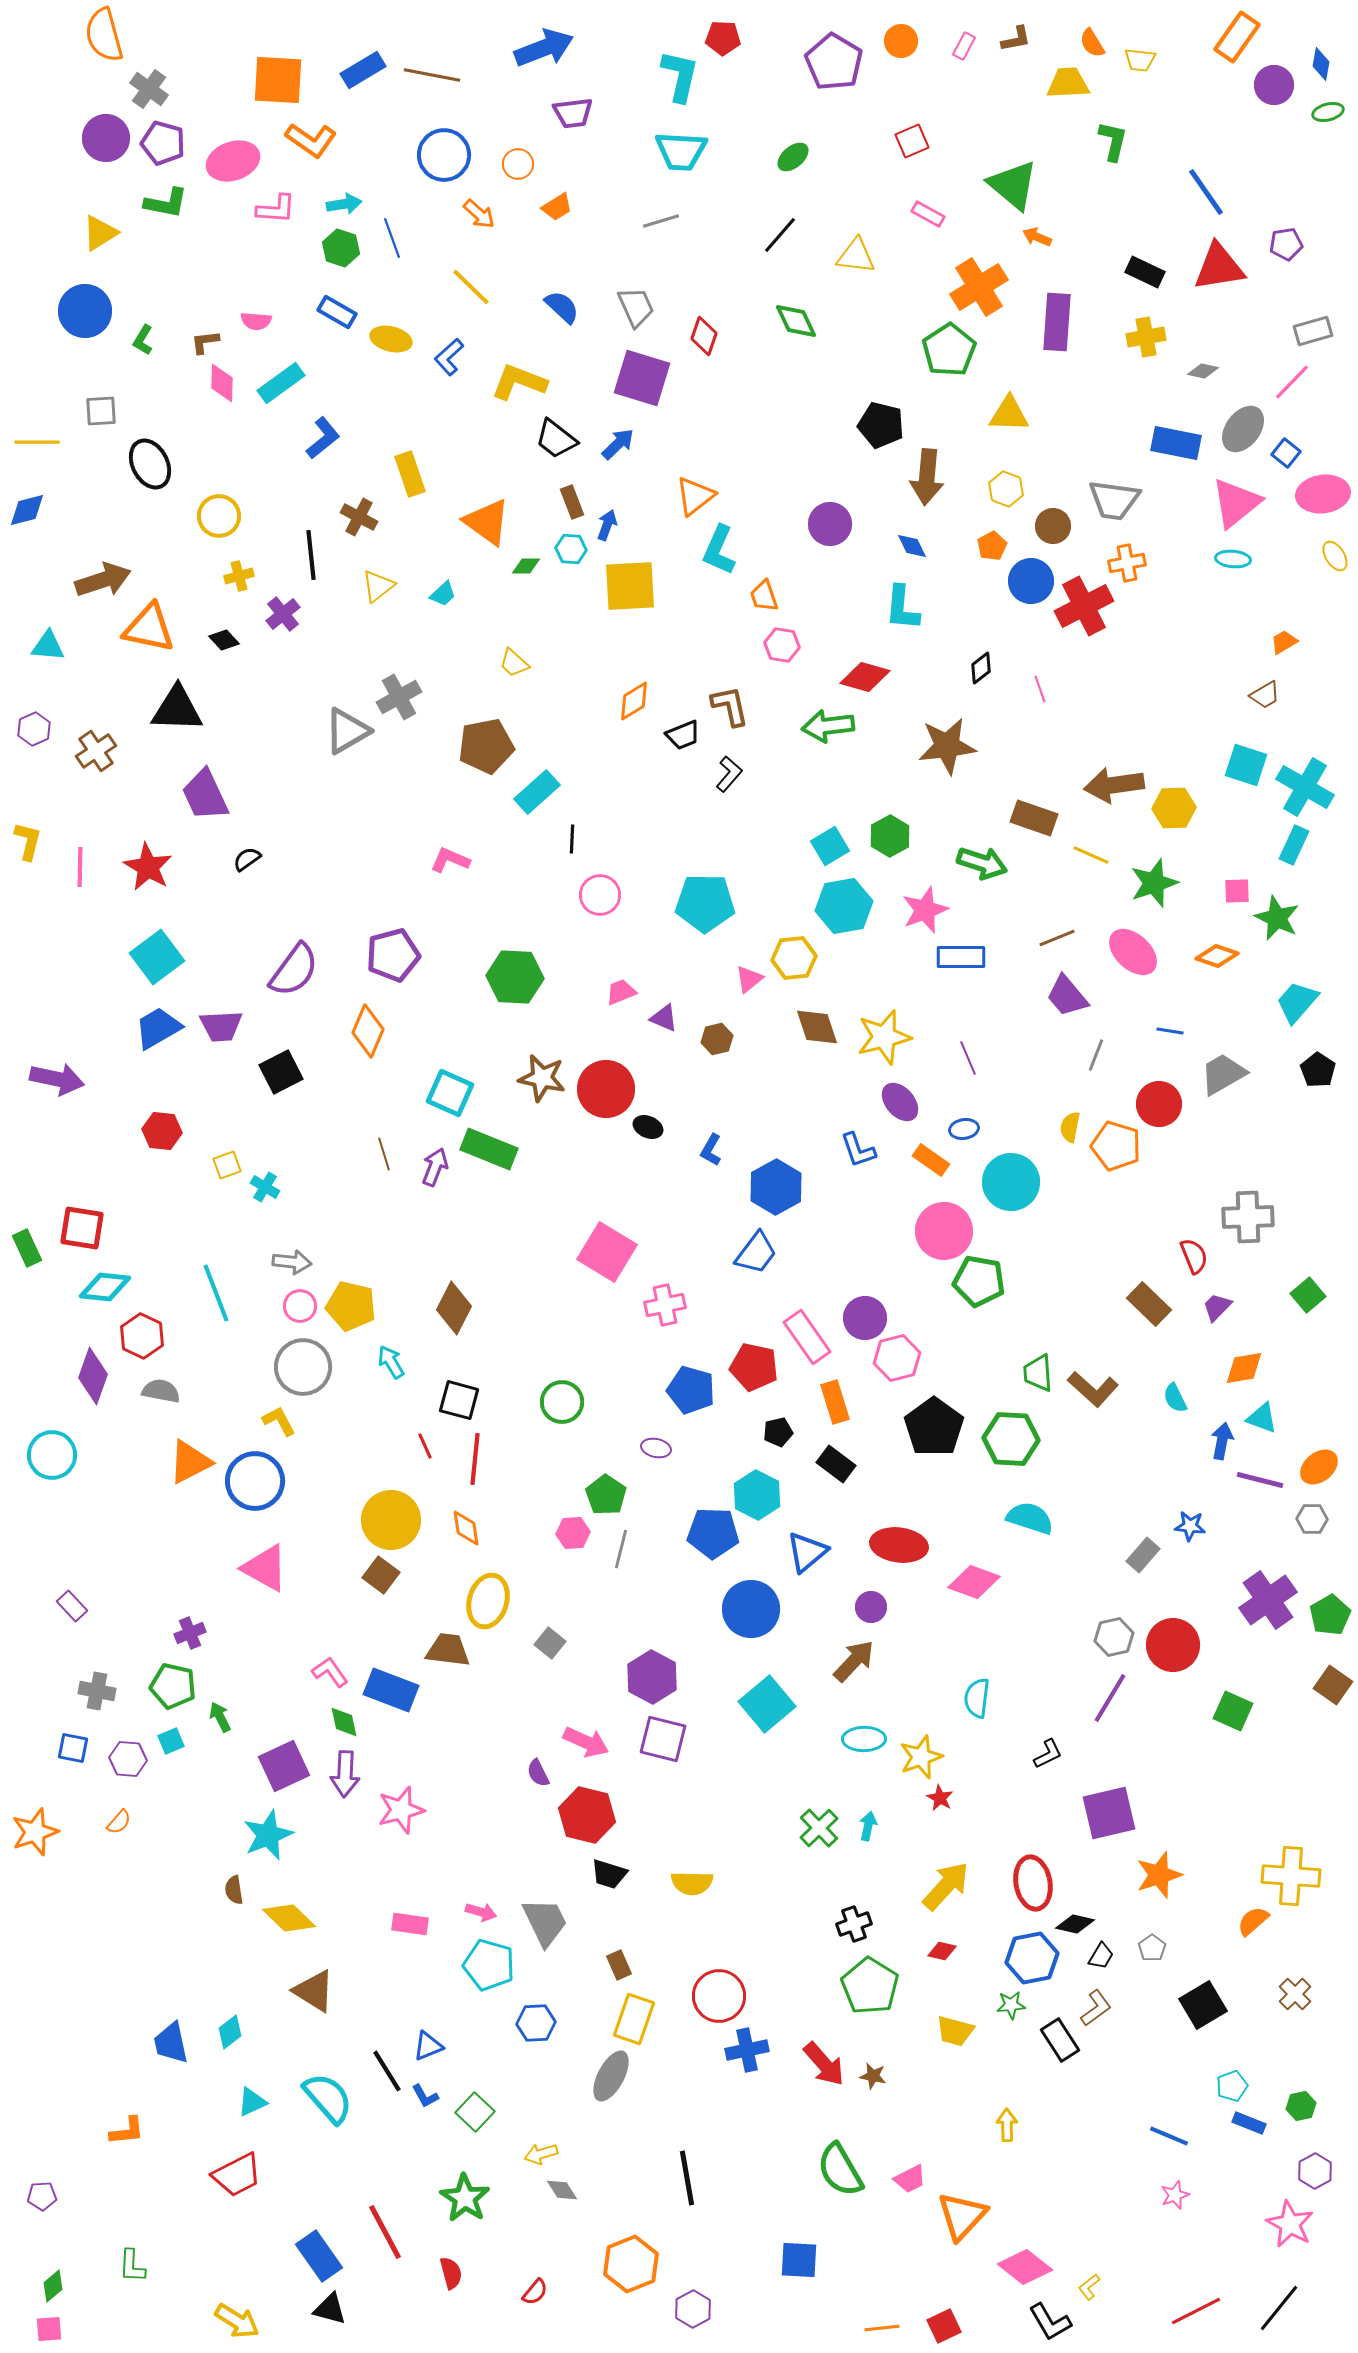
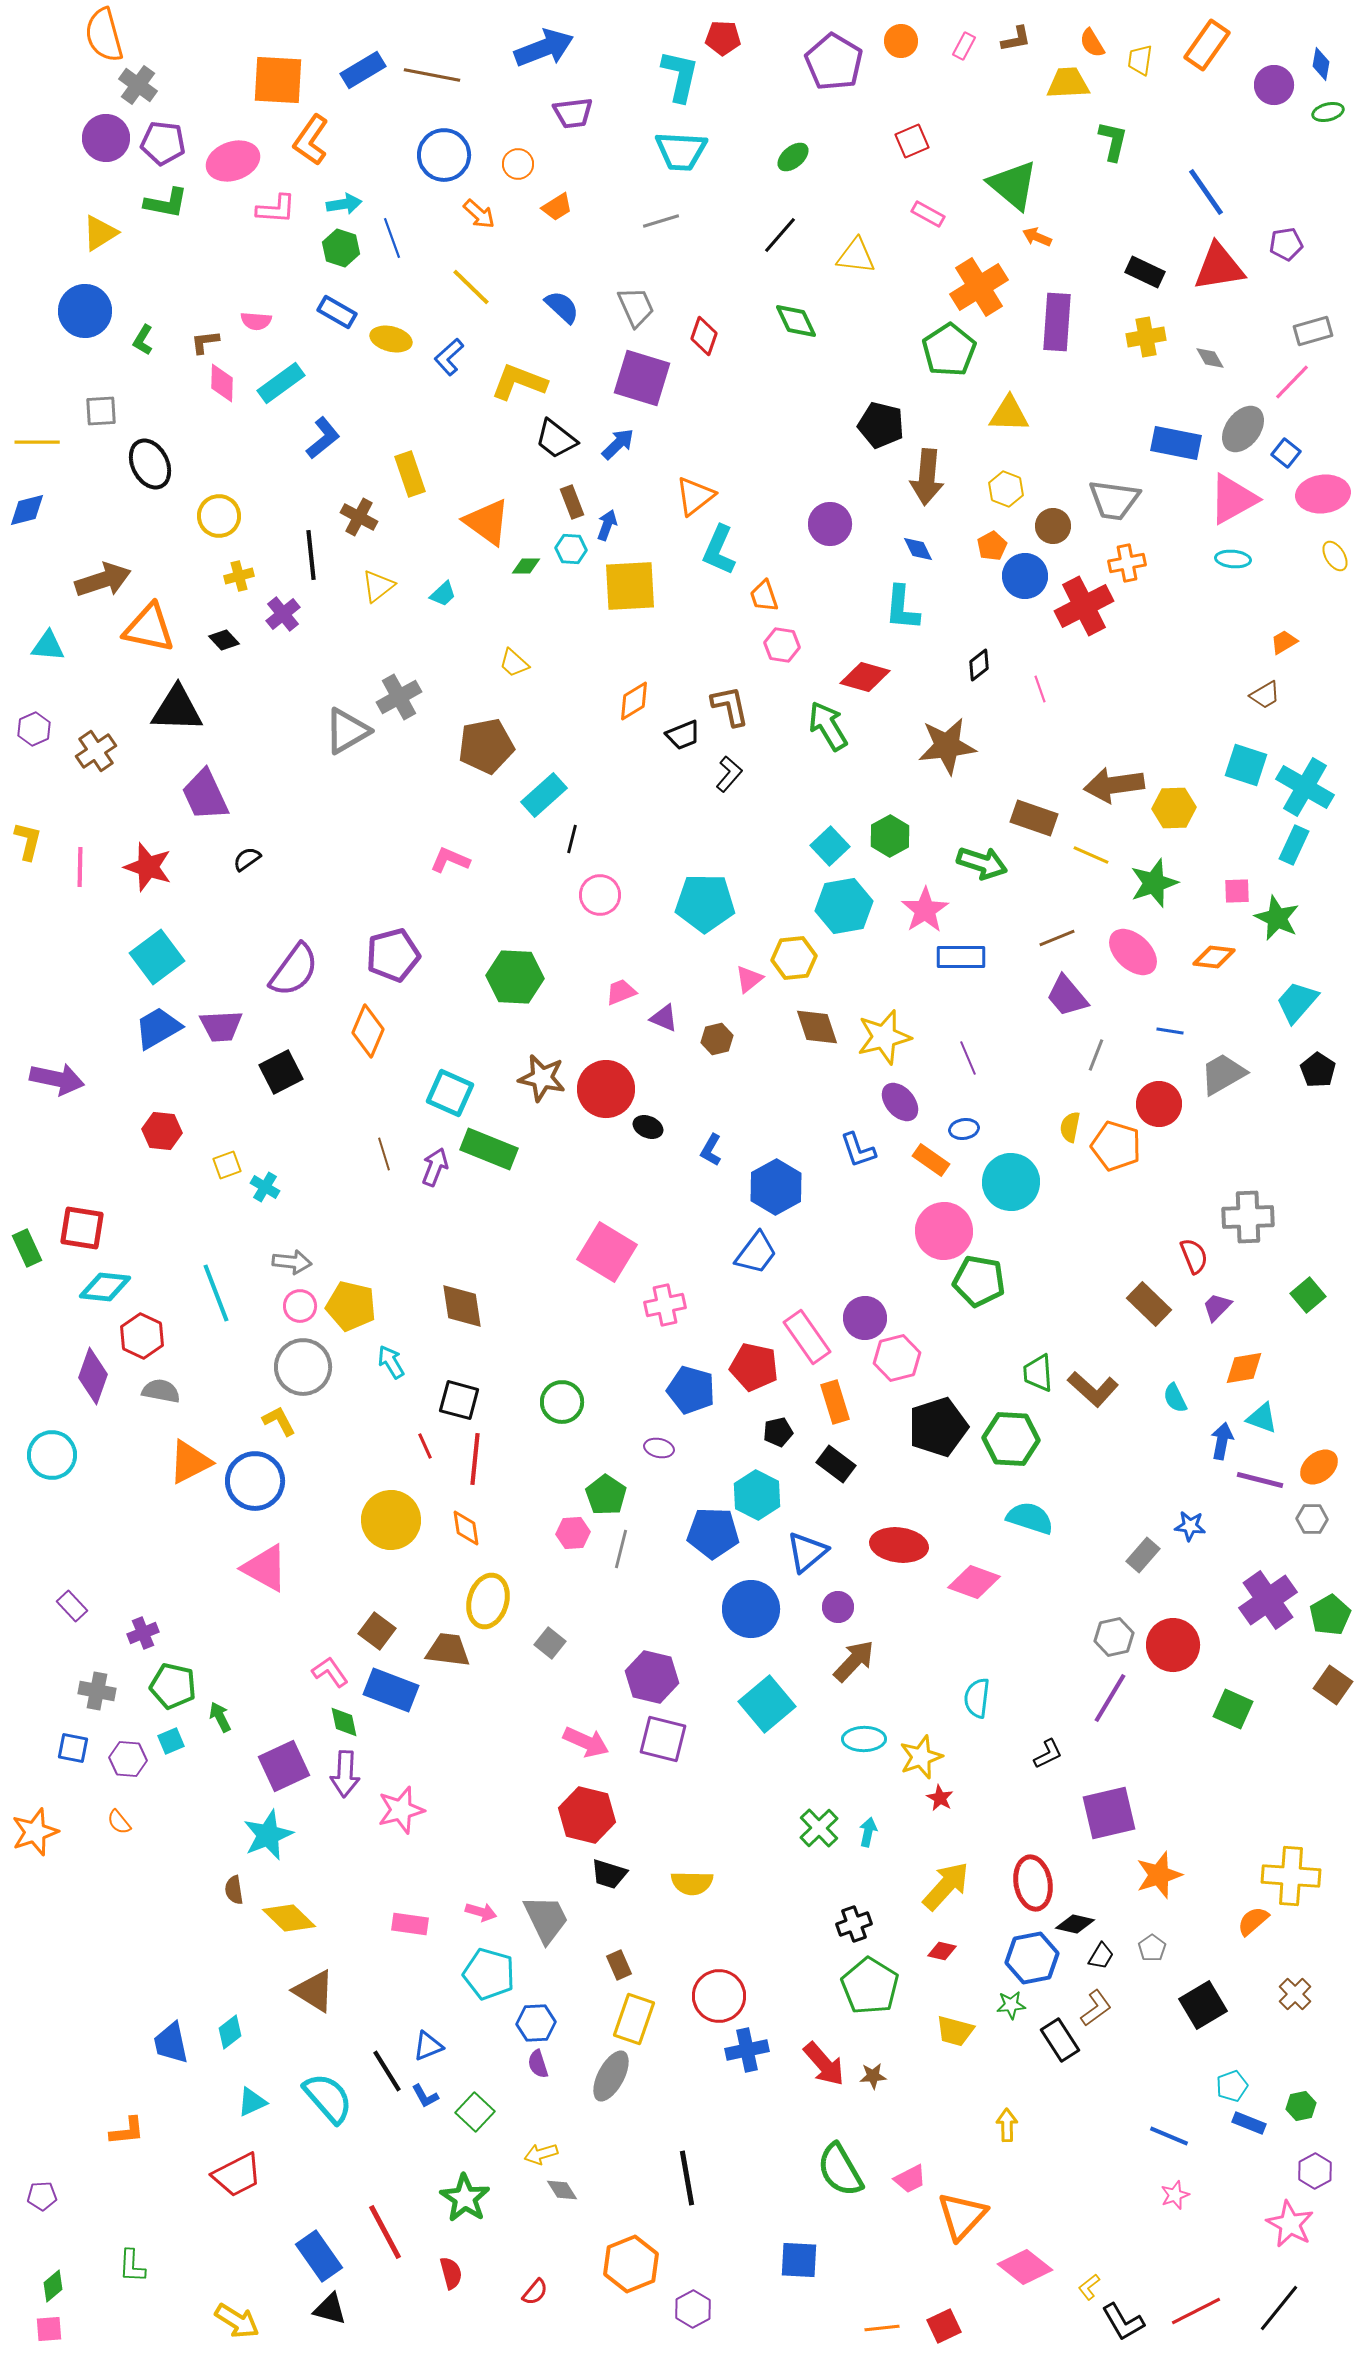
orange rectangle at (1237, 37): moved 30 px left, 8 px down
yellow trapezoid at (1140, 60): rotated 92 degrees clockwise
gray cross at (149, 89): moved 11 px left, 4 px up
orange L-shape at (311, 140): rotated 90 degrees clockwise
purple pentagon at (163, 143): rotated 9 degrees counterclockwise
gray diamond at (1203, 371): moved 7 px right, 13 px up; rotated 48 degrees clockwise
pink triangle at (1236, 503): moved 3 px left, 4 px up; rotated 10 degrees clockwise
blue diamond at (912, 546): moved 6 px right, 3 px down
blue circle at (1031, 581): moved 6 px left, 5 px up
black diamond at (981, 668): moved 2 px left, 3 px up
green arrow at (828, 726): rotated 66 degrees clockwise
cyan rectangle at (537, 792): moved 7 px right, 3 px down
black line at (572, 839): rotated 12 degrees clockwise
cyan square at (830, 846): rotated 12 degrees counterclockwise
red star at (148, 867): rotated 12 degrees counterclockwise
pink star at (925, 910): rotated 12 degrees counterclockwise
orange diamond at (1217, 956): moved 3 px left, 1 px down; rotated 12 degrees counterclockwise
brown diamond at (454, 1308): moved 8 px right, 2 px up; rotated 36 degrees counterclockwise
black pentagon at (934, 1427): moved 4 px right; rotated 18 degrees clockwise
purple ellipse at (656, 1448): moved 3 px right
brown square at (381, 1575): moved 4 px left, 56 px down
purple circle at (871, 1607): moved 33 px left
purple cross at (190, 1633): moved 47 px left
purple hexagon at (652, 1677): rotated 15 degrees counterclockwise
green square at (1233, 1711): moved 2 px up
purple semicircle at (538, 1773): moved 291 px down; rotated 8 degrees clockwise
orange semicircle at (119, 1822): rotated 100 degrees clockwise
cyan arrow at (868, 1826): moved 6 px down
gray trapezoid at (545, 1922): moved 1 px right, 3 px up
cyan pentagon at (489, 1965): moved 9 px down
brown star at (873, 2076): rotated 16 degrees counterclockwise
black L-shape at (1050, 2322): moved 73 px right
